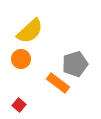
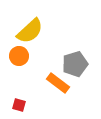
orange circle: moved 2 px left, 3 px up
red square: rotated 24 degrees counterclockwise
